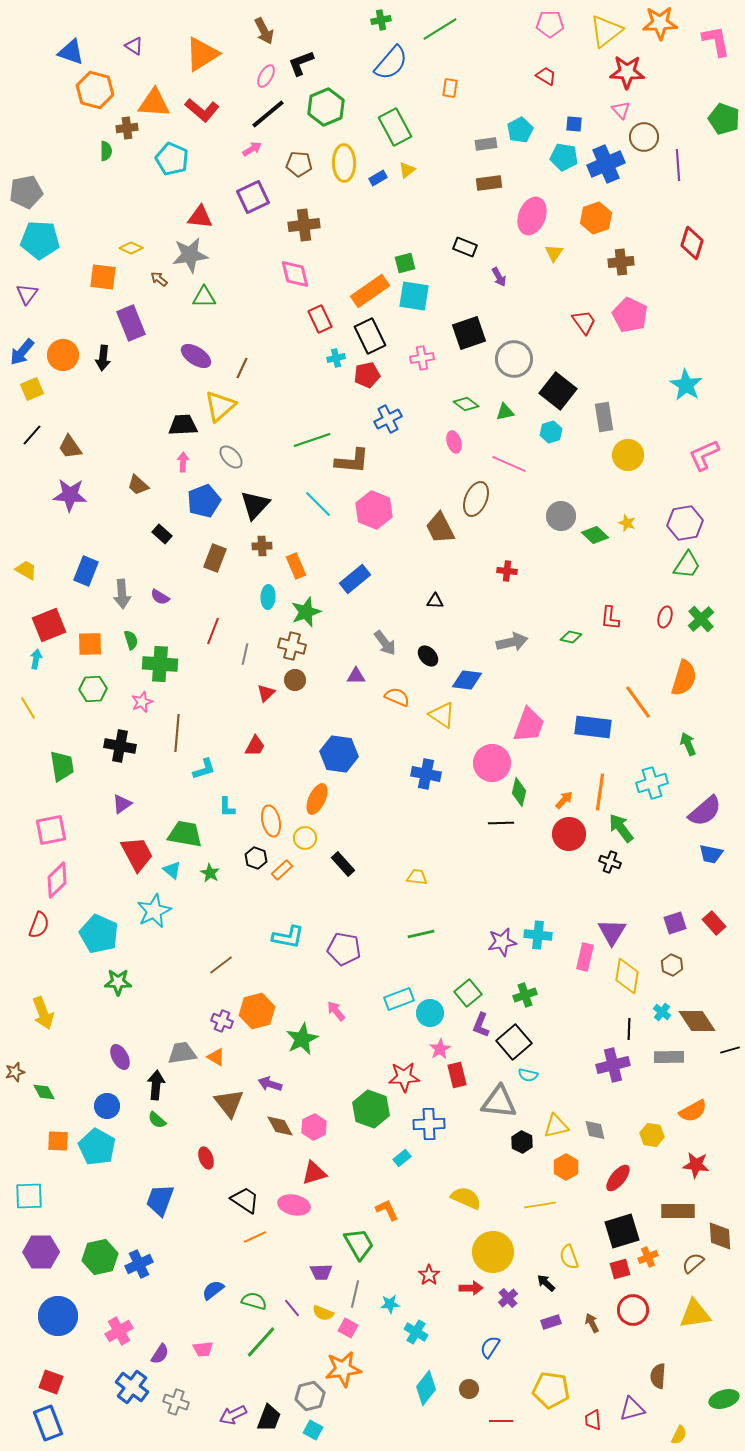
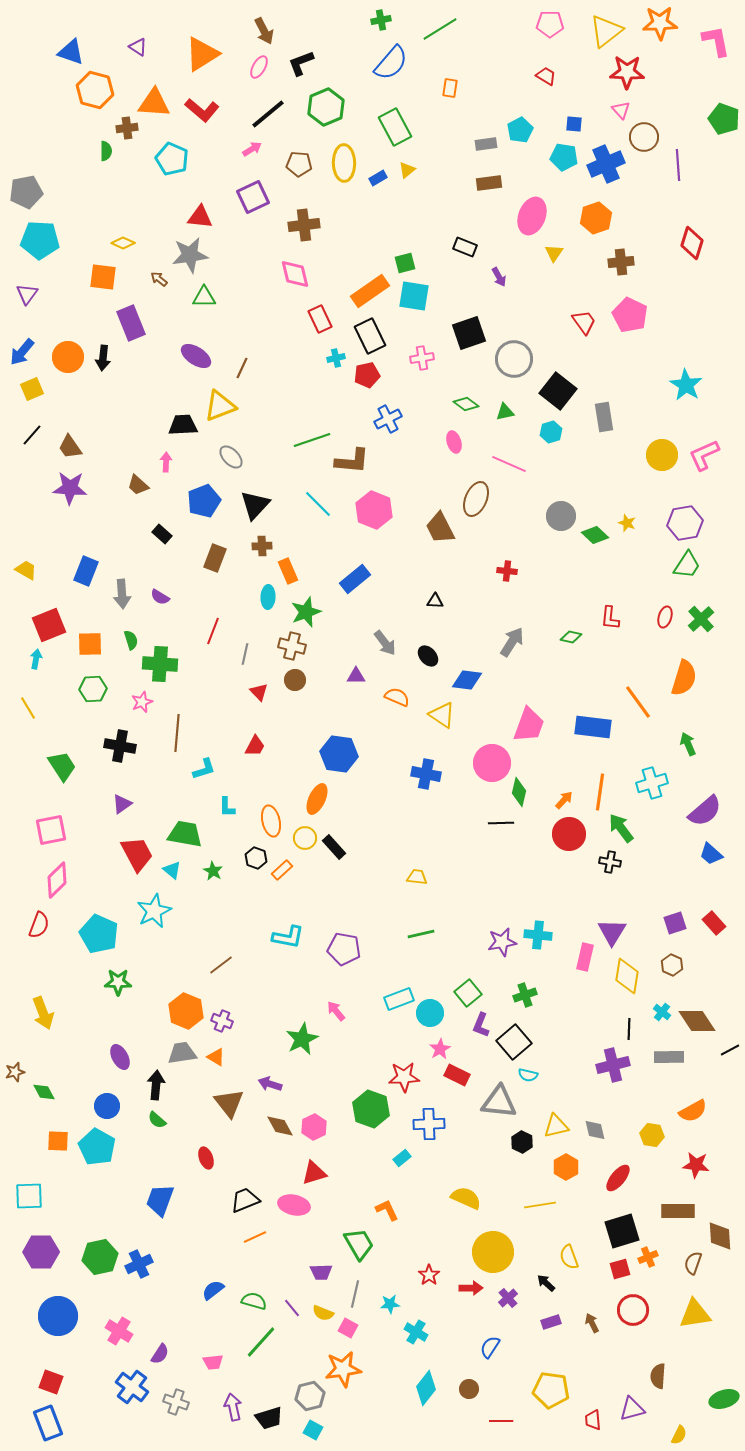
purple triangle at (134, 46): moved 4 px right, 1 px down
pink ellipse at (266, 76): moved 7 px left, 9 px up
yellow diamond at (131, 248): moved 8 px left, 5 px up
orange circle at (63, 355): moved 5 px right, 2 px down
yellow triangle at (220, 406): rotated 20 degrees clockwise
yellow circle at (628, 455): moved 34 px right
pink arrow at (183, 462): moved 17 px left
purple star at (70, 495): moved 7 px up
orange rectangle at (296, 566): moved 8 px left, 5 px down
gray arrow at (512, 642): rotated 44 degrees counterclockwise
red triangle at (266, 693): moved 7 px left, 1 px up; rotated 30 degrees counterclockwise
green trapezoid at (62, 766): rotated 24 degrees counterclockwise
blue trapezoid at (711, 854): rotated 30 degrees clockwise
black cross at (610, 862): rotated 10 degrees counterclockwise
black rectangle at (343, 864): moved 9 px left, 17 px up
green star at (210, 873): moved 3 px right, 2 px up
orange hexagon at (257, 1011): moved 71 px left; rotated 24 degrees counterclockwise
black line at (730, 1050): rotated 12 degrees counterclockwise
red rectangle at (457, 1075): rotated 50 degrees counterclockwise
black trapezoid at (245, 1200): rotated 56 degrees counterclockwise
brown semicircle at (693, 1263): rotated 30 degrees counterclockwise
pink cross at (119, 1331): rotated 28 degrees counterclockwise
pink trapezoid at (203, 1349): moved 10 px right, 13 px down
purple arrow at (233, 1415): moved 8 px up; rotated 104 degrees clockwise
black trapezoid at (269, 1418): rotated 52 degrees clockwise
